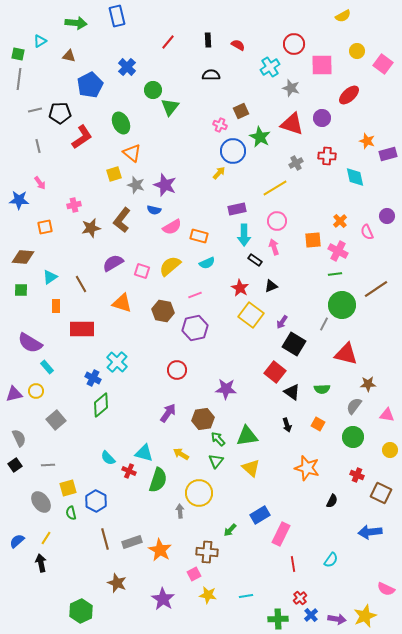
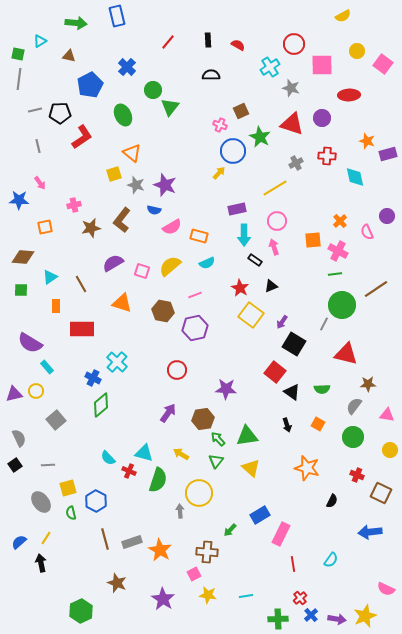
red ellipse at (349, 95): rotated 40 degrees clockwise
green ellipse at (121, 123): moved 2 px right, 8 px up
blue semicircle at (17, 541): moved 2 px right, 1 px down
